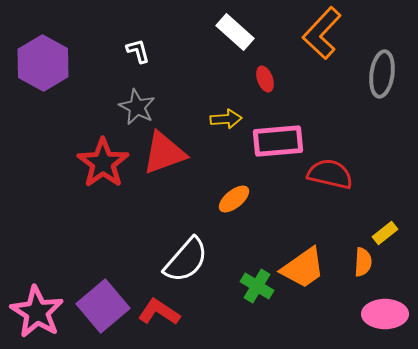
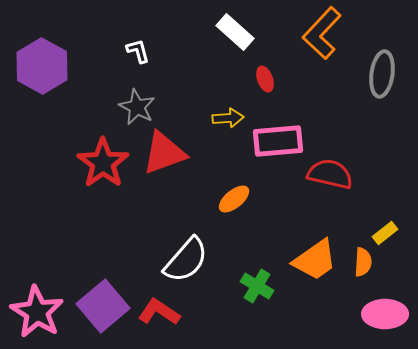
purple hexagon: moved 1 px left, 3 px down
yellow arrow: moved 2 px right, 1 px up
orange trapezoid: moved 12 px right, 8 px up
